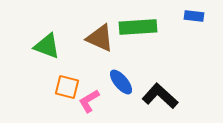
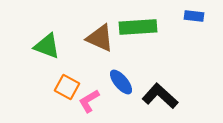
orange square: rotated 15 degrees clockwise
